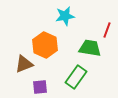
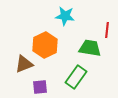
cyan star: rotated 18 degrees clockwise
red line: rotated 14 degrees counterclockwise
orange hexagon: rotated 10 degrees clockwise
